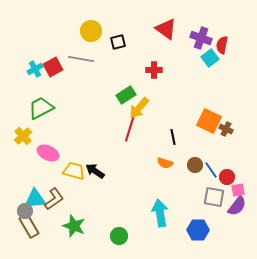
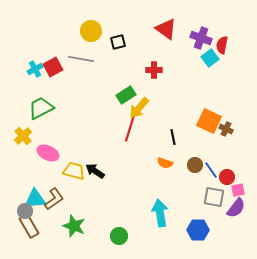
purple semicircle: moved 1 px left, 2 px down
